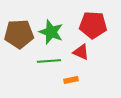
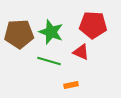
green line: rotated 20 degrees clockwise
orange rectangle: moved 5 px down
